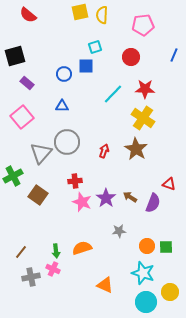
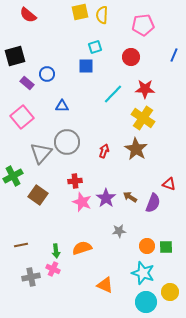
blue circle: moved 17 px left
brown line: moved 7 px up; rotated 40 degrees clockwise
